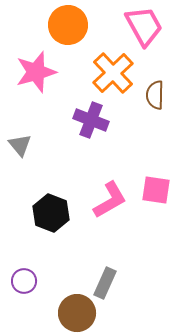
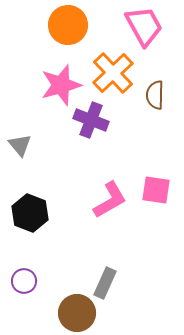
pink star: moved 25 px right, 13 px down
black hexagon: moved 21 px left
